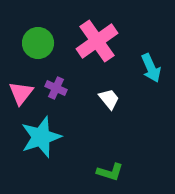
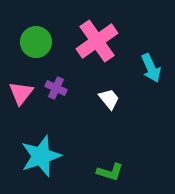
green circle: moved 2 px left, 1 px up
cyan star: moved 19 px down
